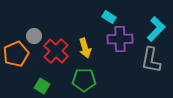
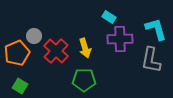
cyan L-shape: rotated 60 degrees counterclockwise
orange pentagon: moved 1 px right, 1 px up
green square: moved 22 px left
